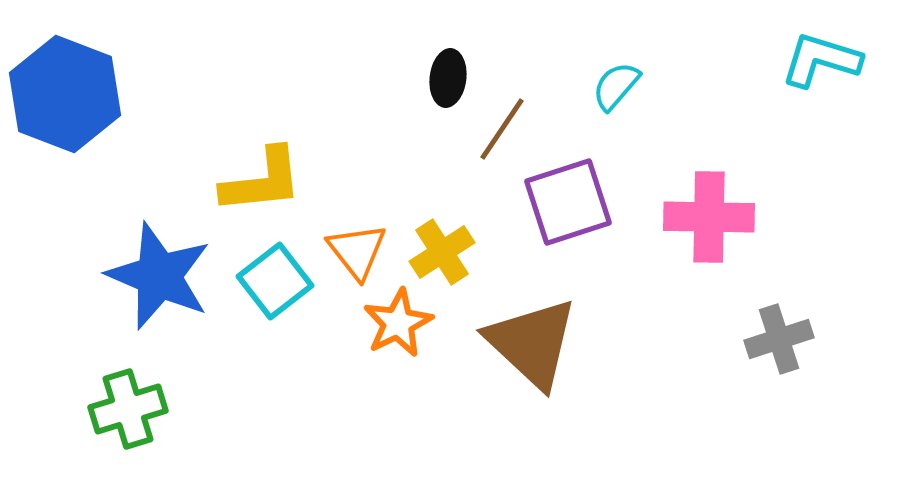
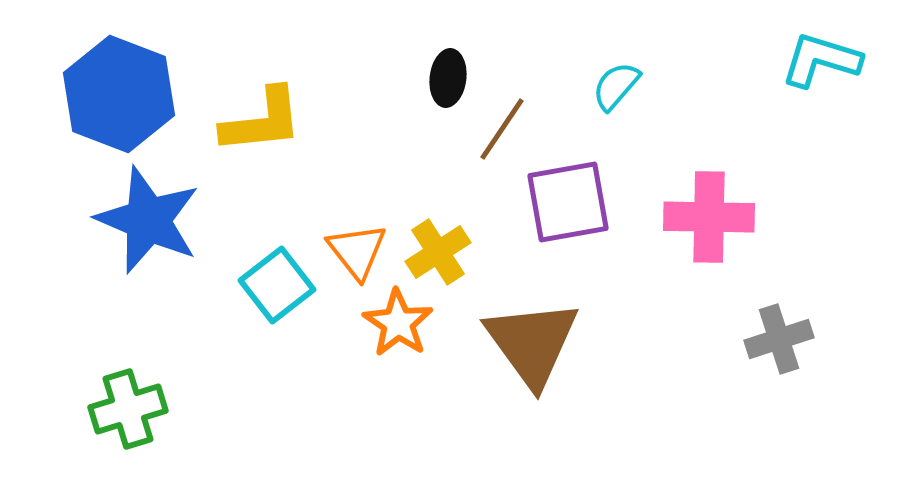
blue hexagon: moved 54 px right
yellow L-shape: moved 60 px up
purple square: rotated 8 degrees clockwise
yellow cross: moved 4 px left
blue star: moved 11 px left, 56 px up
cyan square: moved 2 px right, 4 px down
orange star: rotated 12 degrees counterclockwise
brown triangle: rotated 11 degrees clockwise
